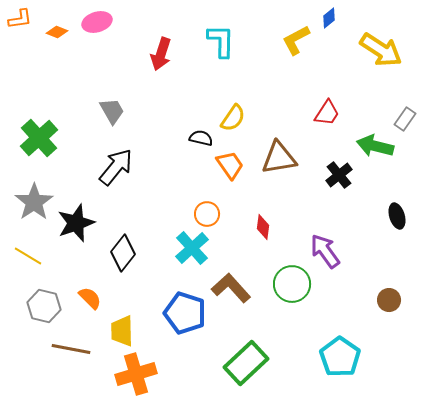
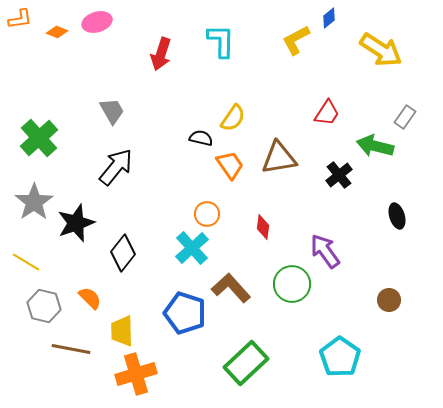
gray rectangle: moved 2 px up
yellow line: moved 2 px left, 6 px down
